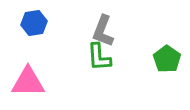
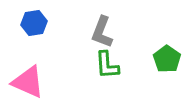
gray L-shape: moved 1 px left, 1 px down
green L-shape: moved 8 px right, 8 px down
pink triangle: rotated 24 degrees clockwise
